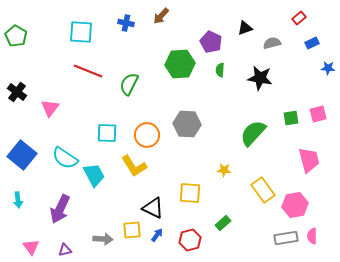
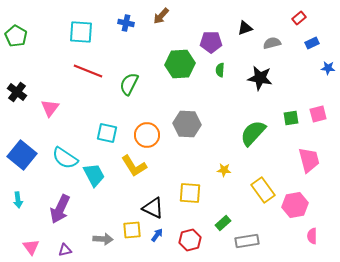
purple pentagon at (211, 42): rotated 25 degrees counterclockwise
cyan square at (107, 133): rotated 10 degrees clockwise
gray rectangle at (286, 238): moved 39 px left, 3 px down
